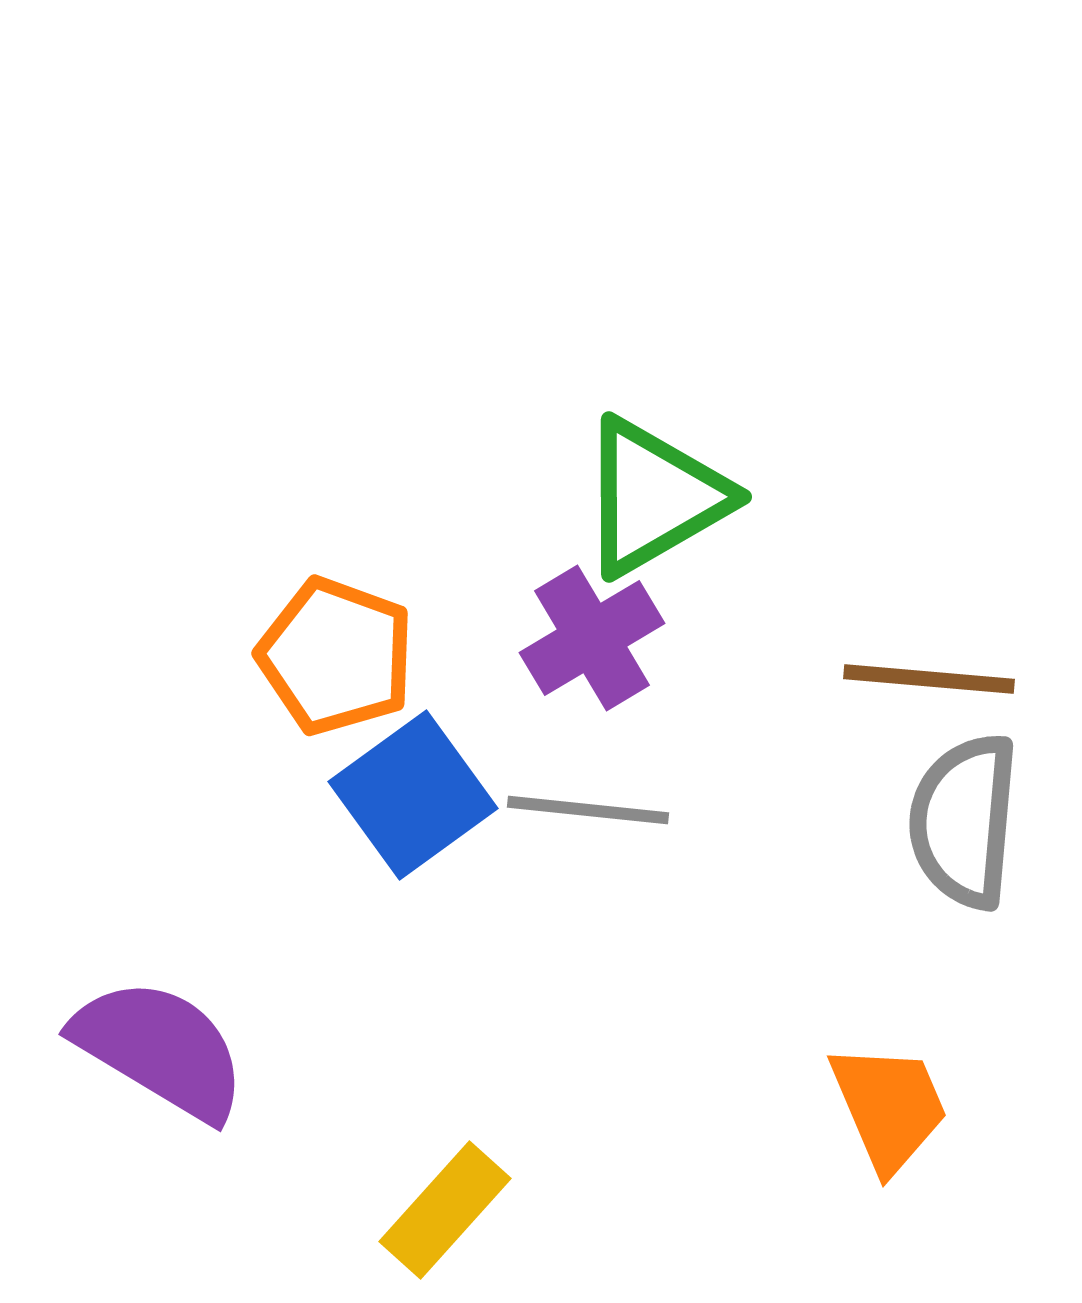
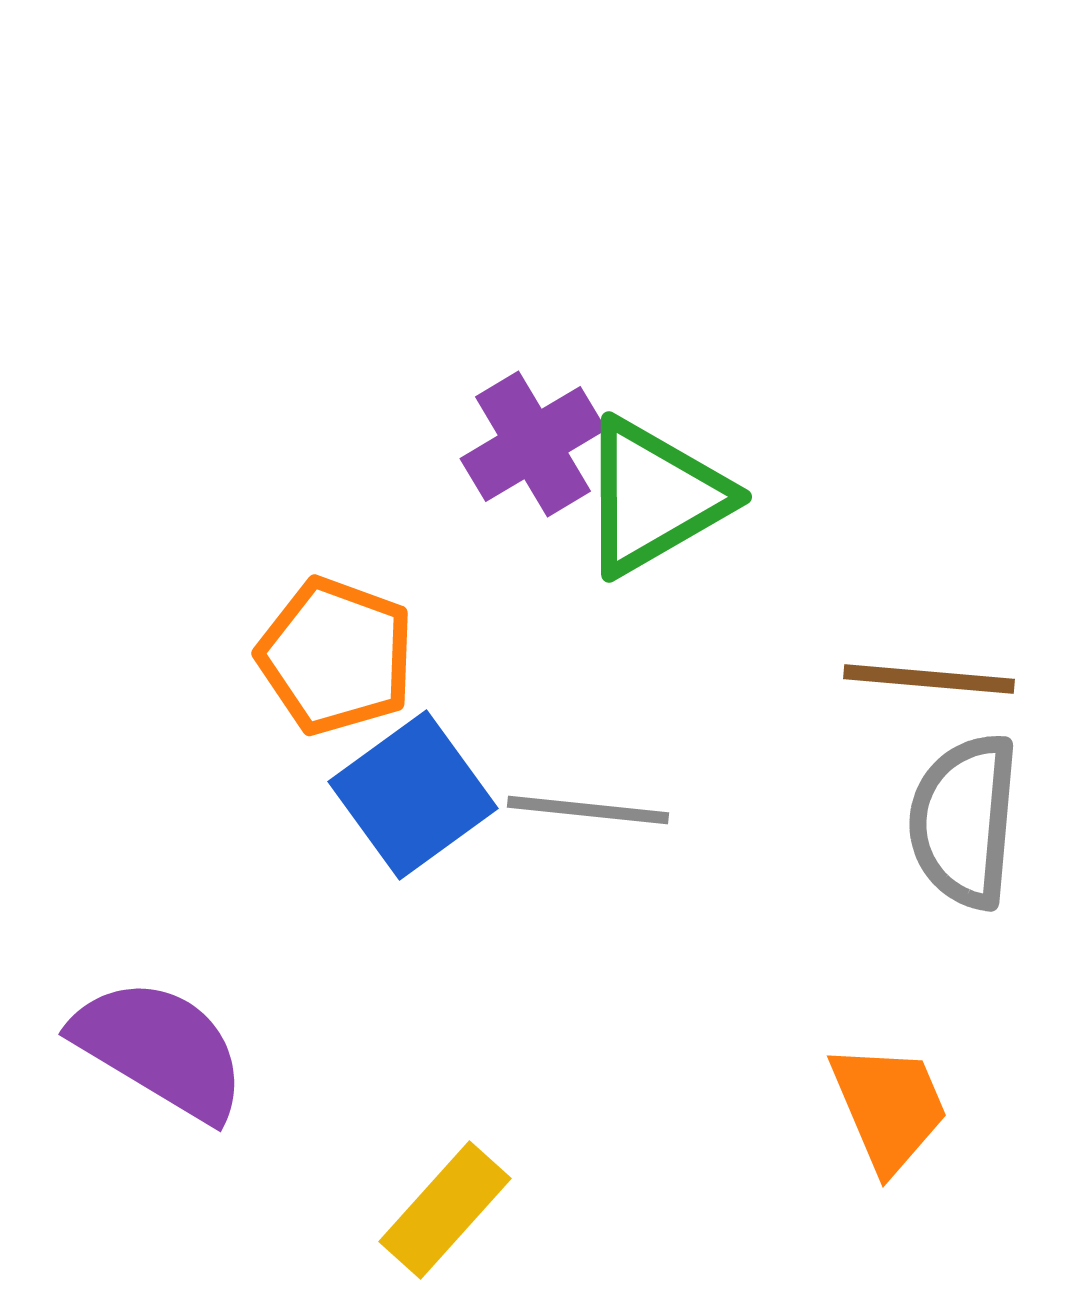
purple cross: moved 59 px left, 194 px up
